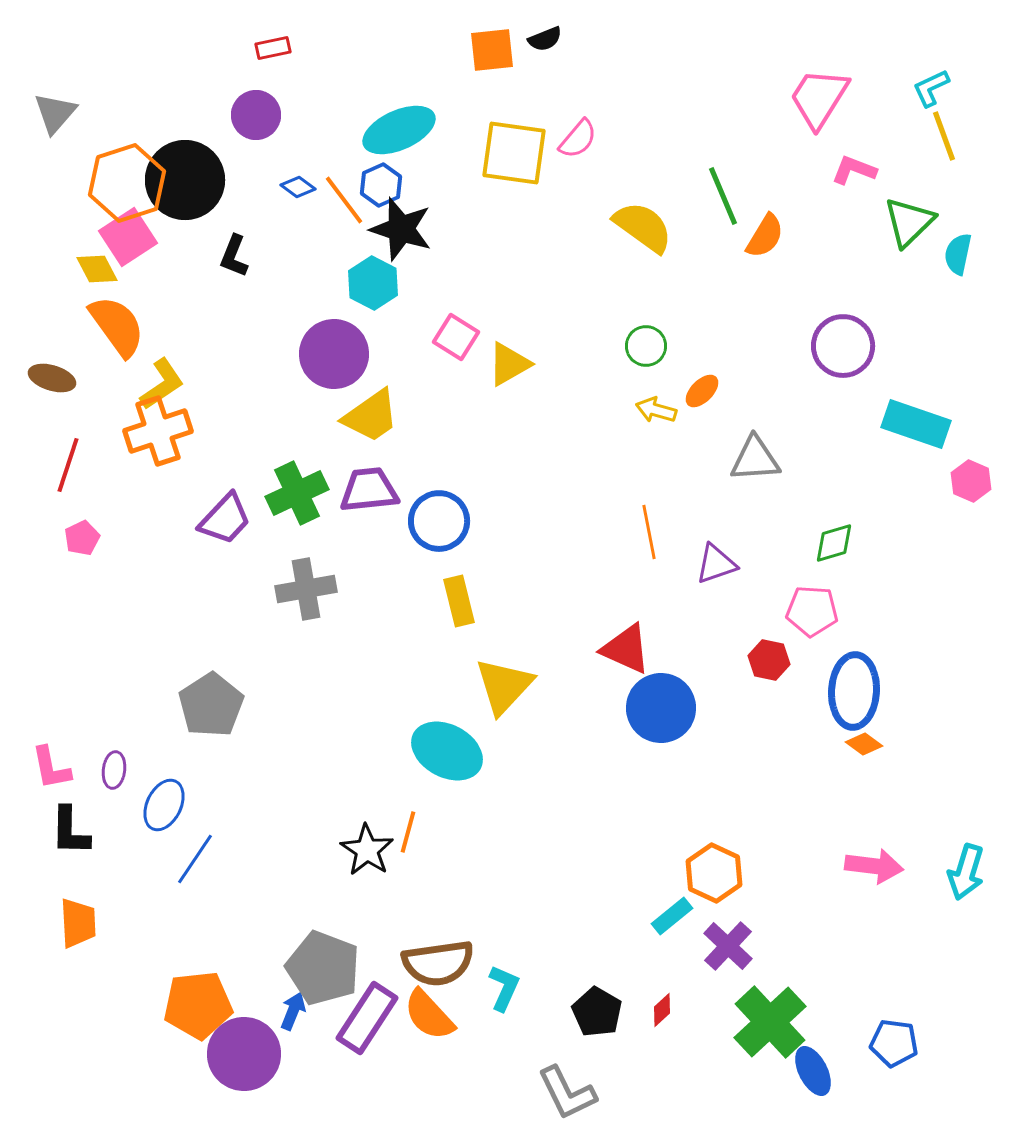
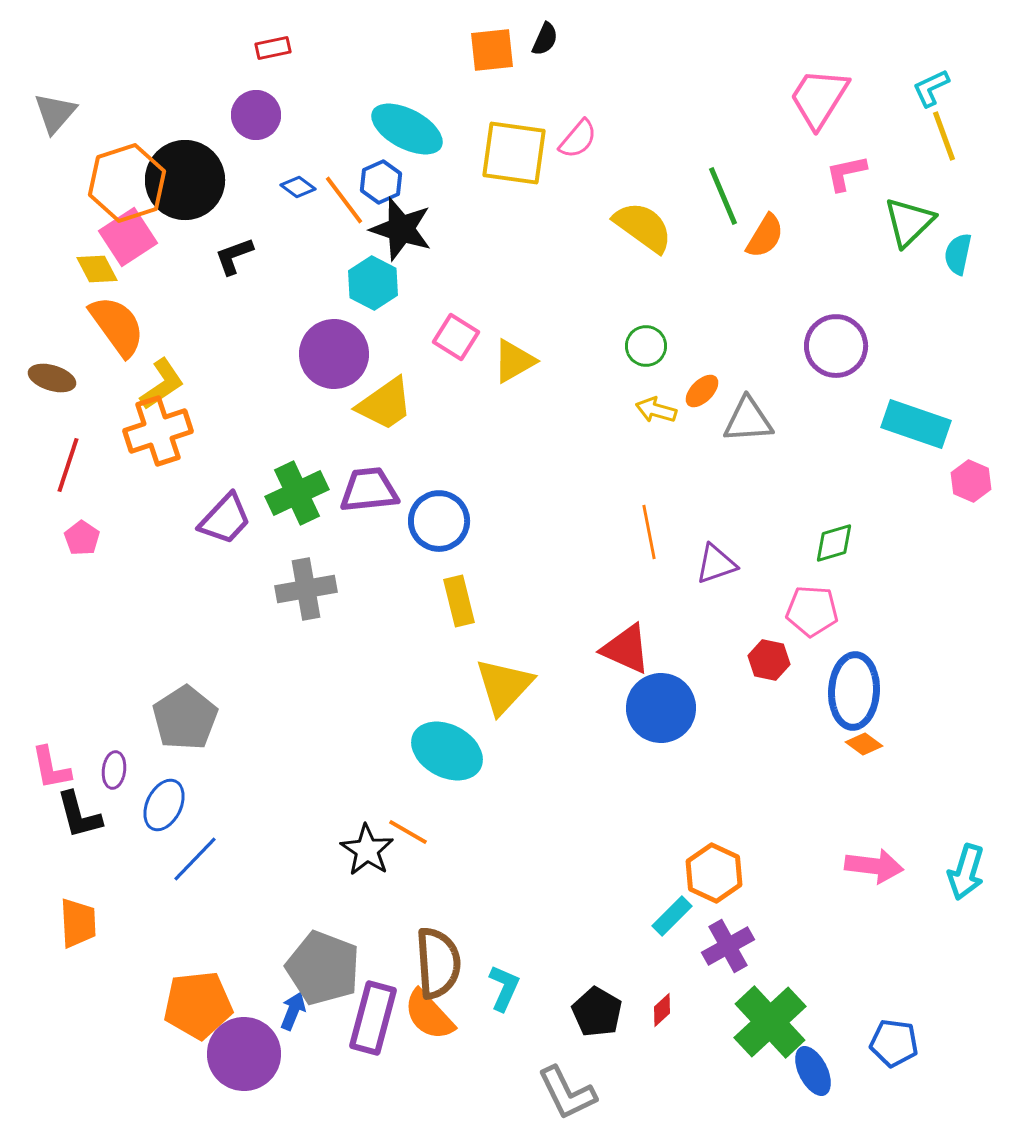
black semicircle at (545, 39): rotated 44 degrees counterclockwise
cyan ellipse at (399, 130): moved 8 px right, 1 px up; rotated 52 degrees clockwise
pink L-shape at (854, 170): moved 8 px left, 3 px down; rotated 33 degrees counterclockwise
blue hexagon at (381, 185): moved 3 px up
black L-shape at (234, 256): rotated 48 degrees clockwise
purple circle at (843, 346): moved 7 px left
yellow triangle at (509, 364): moved 5 px right, 3 px up
yellow trapezoid at (371, 416): moved 14 px right, 12 px up
gray triangle at (755, 459): moved 7 px left, 39 px up
pink pentagon at (82, 538): rotated 12 degrees counterclockwise
gray pentagon at (211, 705): moved 26 px left, 13 px down
black L-shape at (70, 831): moved 9 px right, 16 px up; rotated 16 degrees counterclockwise
orange line at (408, 832): rotated 75 degrees counterclockwise
blue line at (195, 859): rotated 10 degrees clockwise
cyan rectangle at (672, 916): rotated 6 degrees counterclockwise
purple cross at (728, 946): rotated 18 degrees clockwise
brown semicircle at (438, 963): rotated 86 degrees counterclockwise
purple rectangle at (367, 1018): moved 6 px right; rotated 18 degrees counterclockwise
